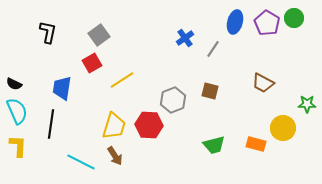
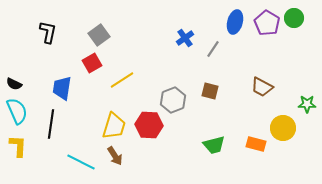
brown trapezoid: moved 1 px left, 4 px down
